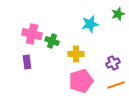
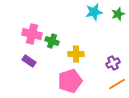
cyan star: moved 4 px right, 12 px up
purple rectangle: moved 2 px right, 1 px up; rotated 48 degrees counterclockwise
pink pentagon: moved 11 px left
orange line: moved 1 px right, 1 px up; rotated 12 degrees counterclockwise
